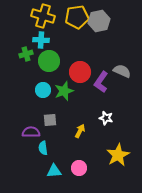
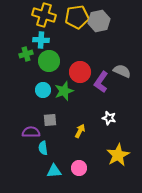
yellow cross: moved 1 px right, 1 px up
white star: moved 3 px right
